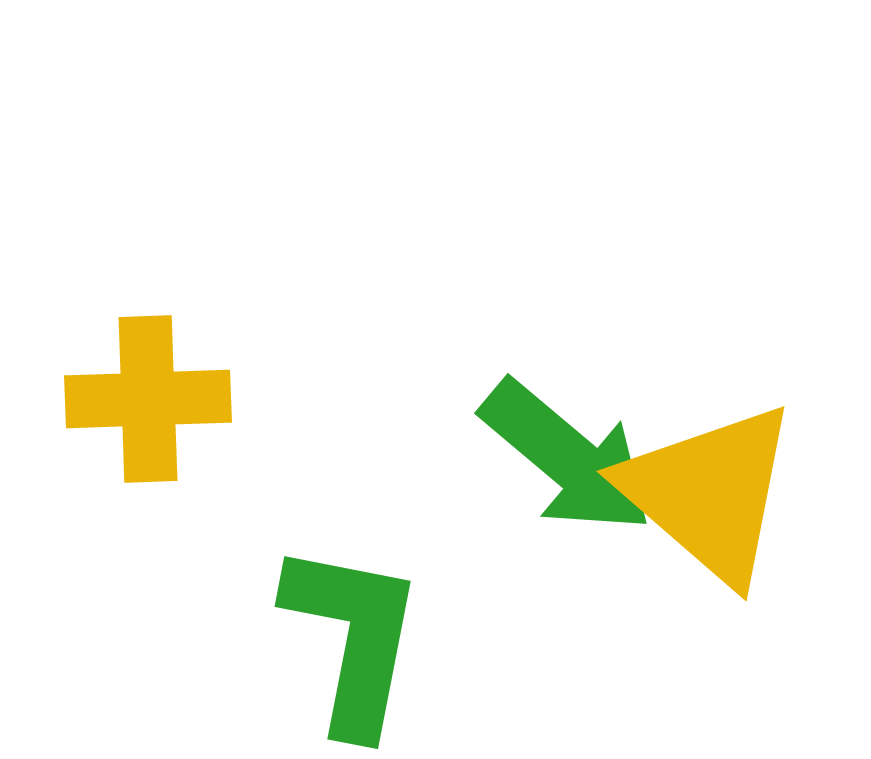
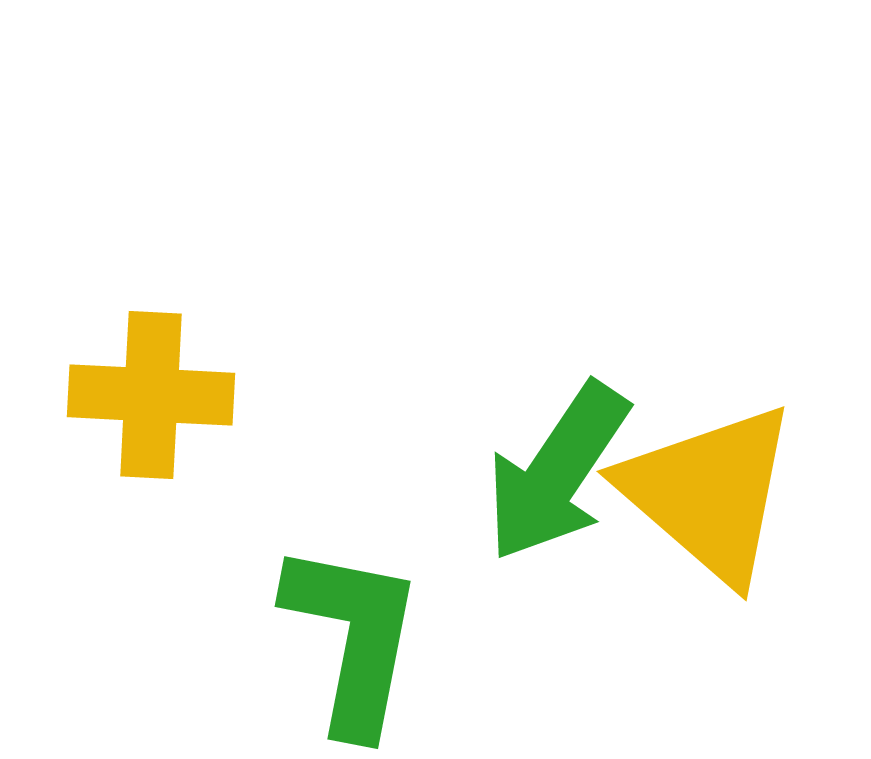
yellow cross: moved 3 px right, 4 px up; rotated 5 degrees clockwise
green arrow: moved 10 px left, 15 px down; rotated 84 degrees clockwise
